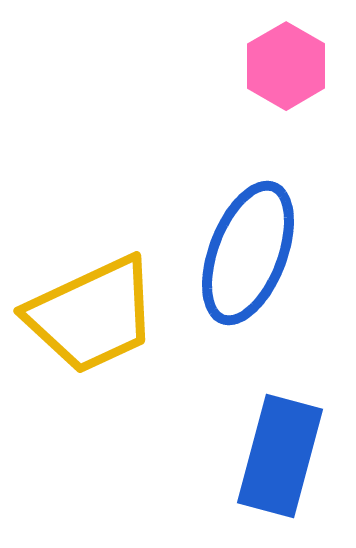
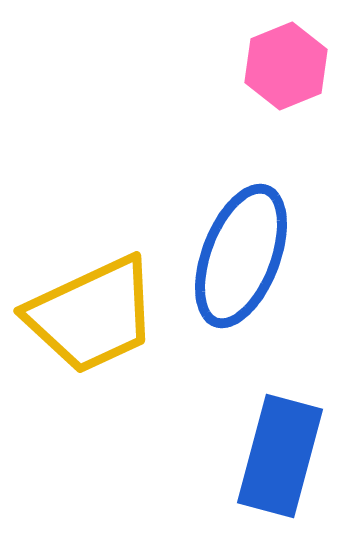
pink hexagon: rotated 8 degrees clockwise
blue ellipse: moved 7 px left, 3 px down
